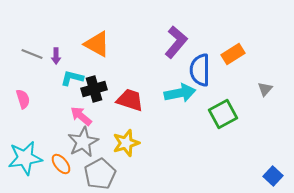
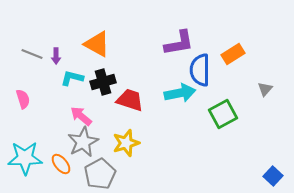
purple L-shape: moved 3 px right, 1 px down; rotated 40 degrees clockwise
black cross: moved 9 px right, 7 px up
cyan star: rotated 8 degrees clockwise
